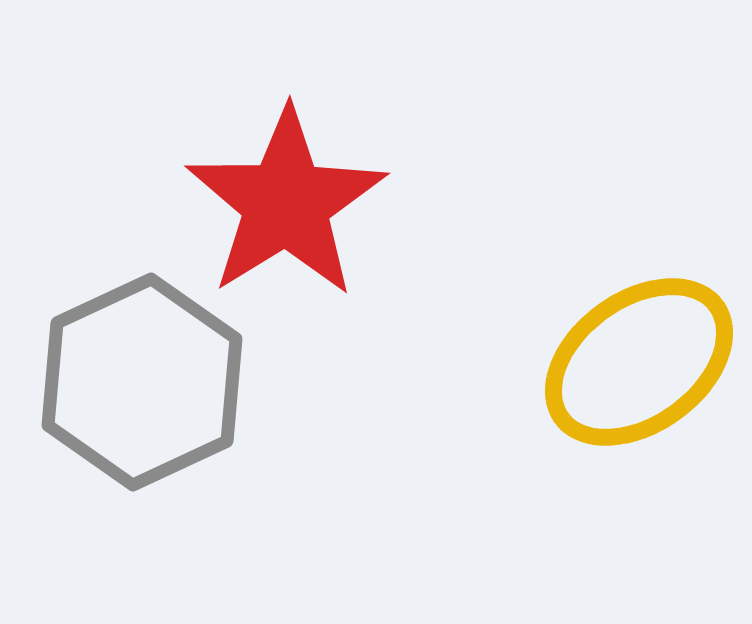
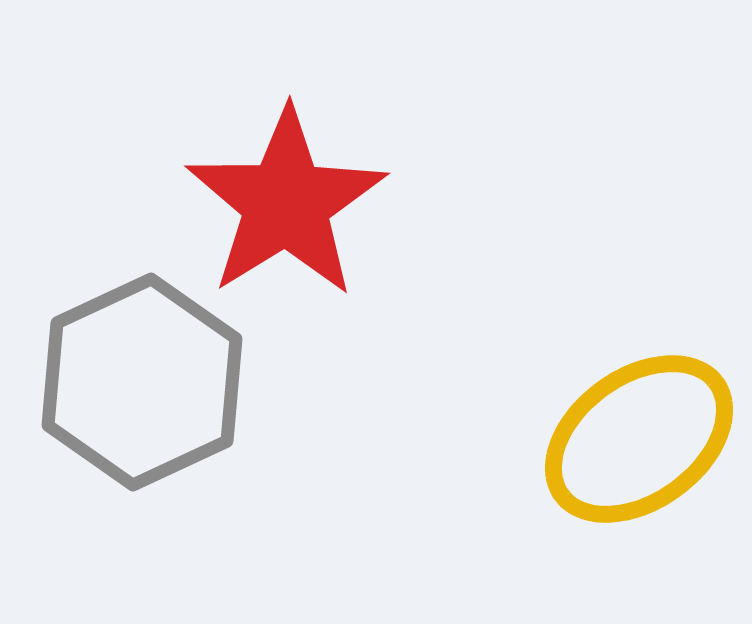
yellow ellipse: moved 77 px down
